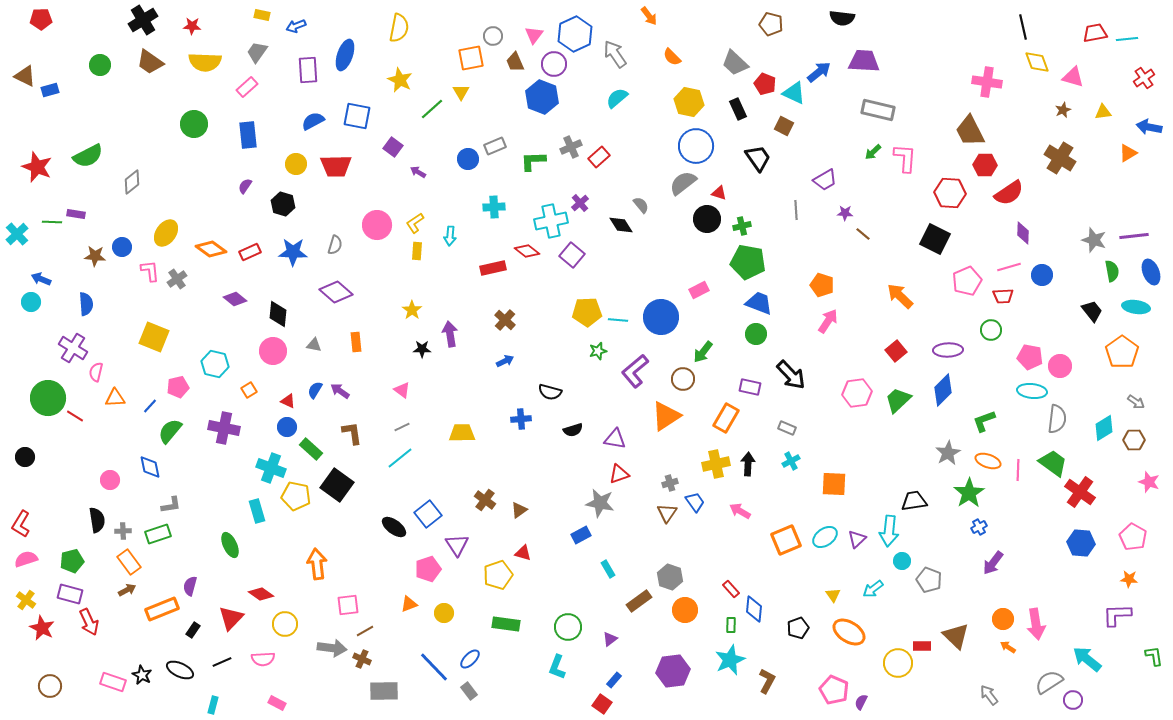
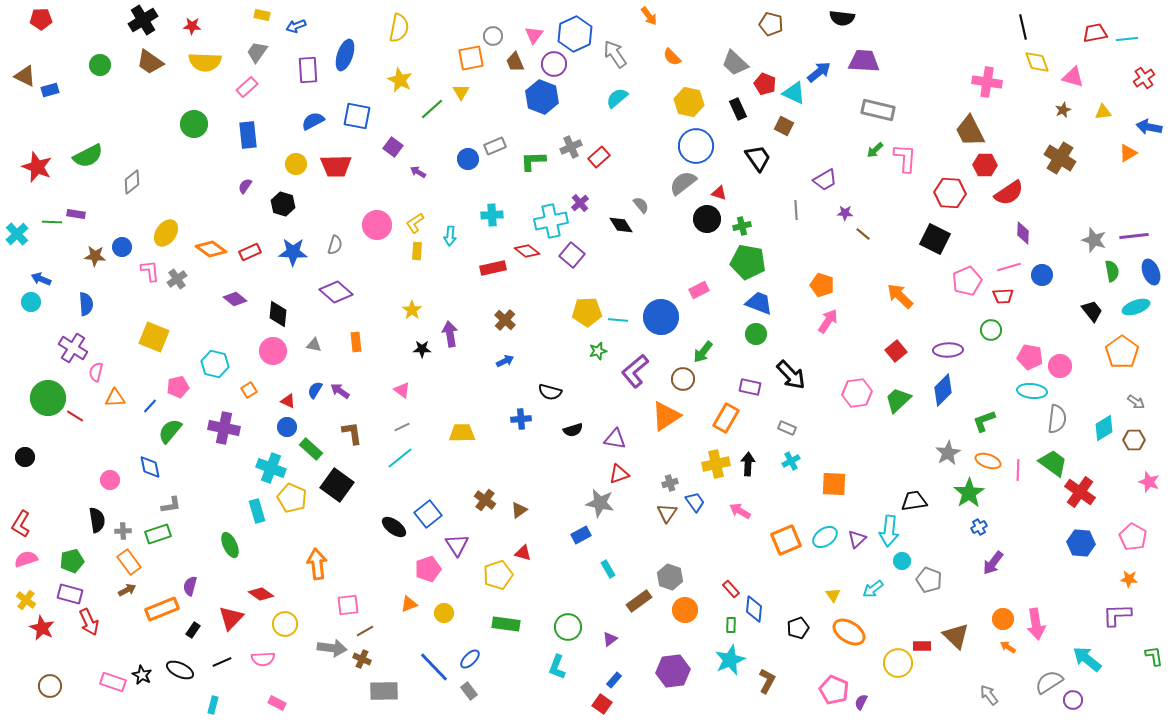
green arrow at (873, 152): moved 2 px right, 2 px up
cyan cross at (494, 207): moved 2 px left, 8 px down
cyan ellipse at (1136, 307): rotated 28 degrees counterclockwise
yellow pentagon at (296, 496): moved 4 px left, 2 px down; rotated 12 degrees clockwise
